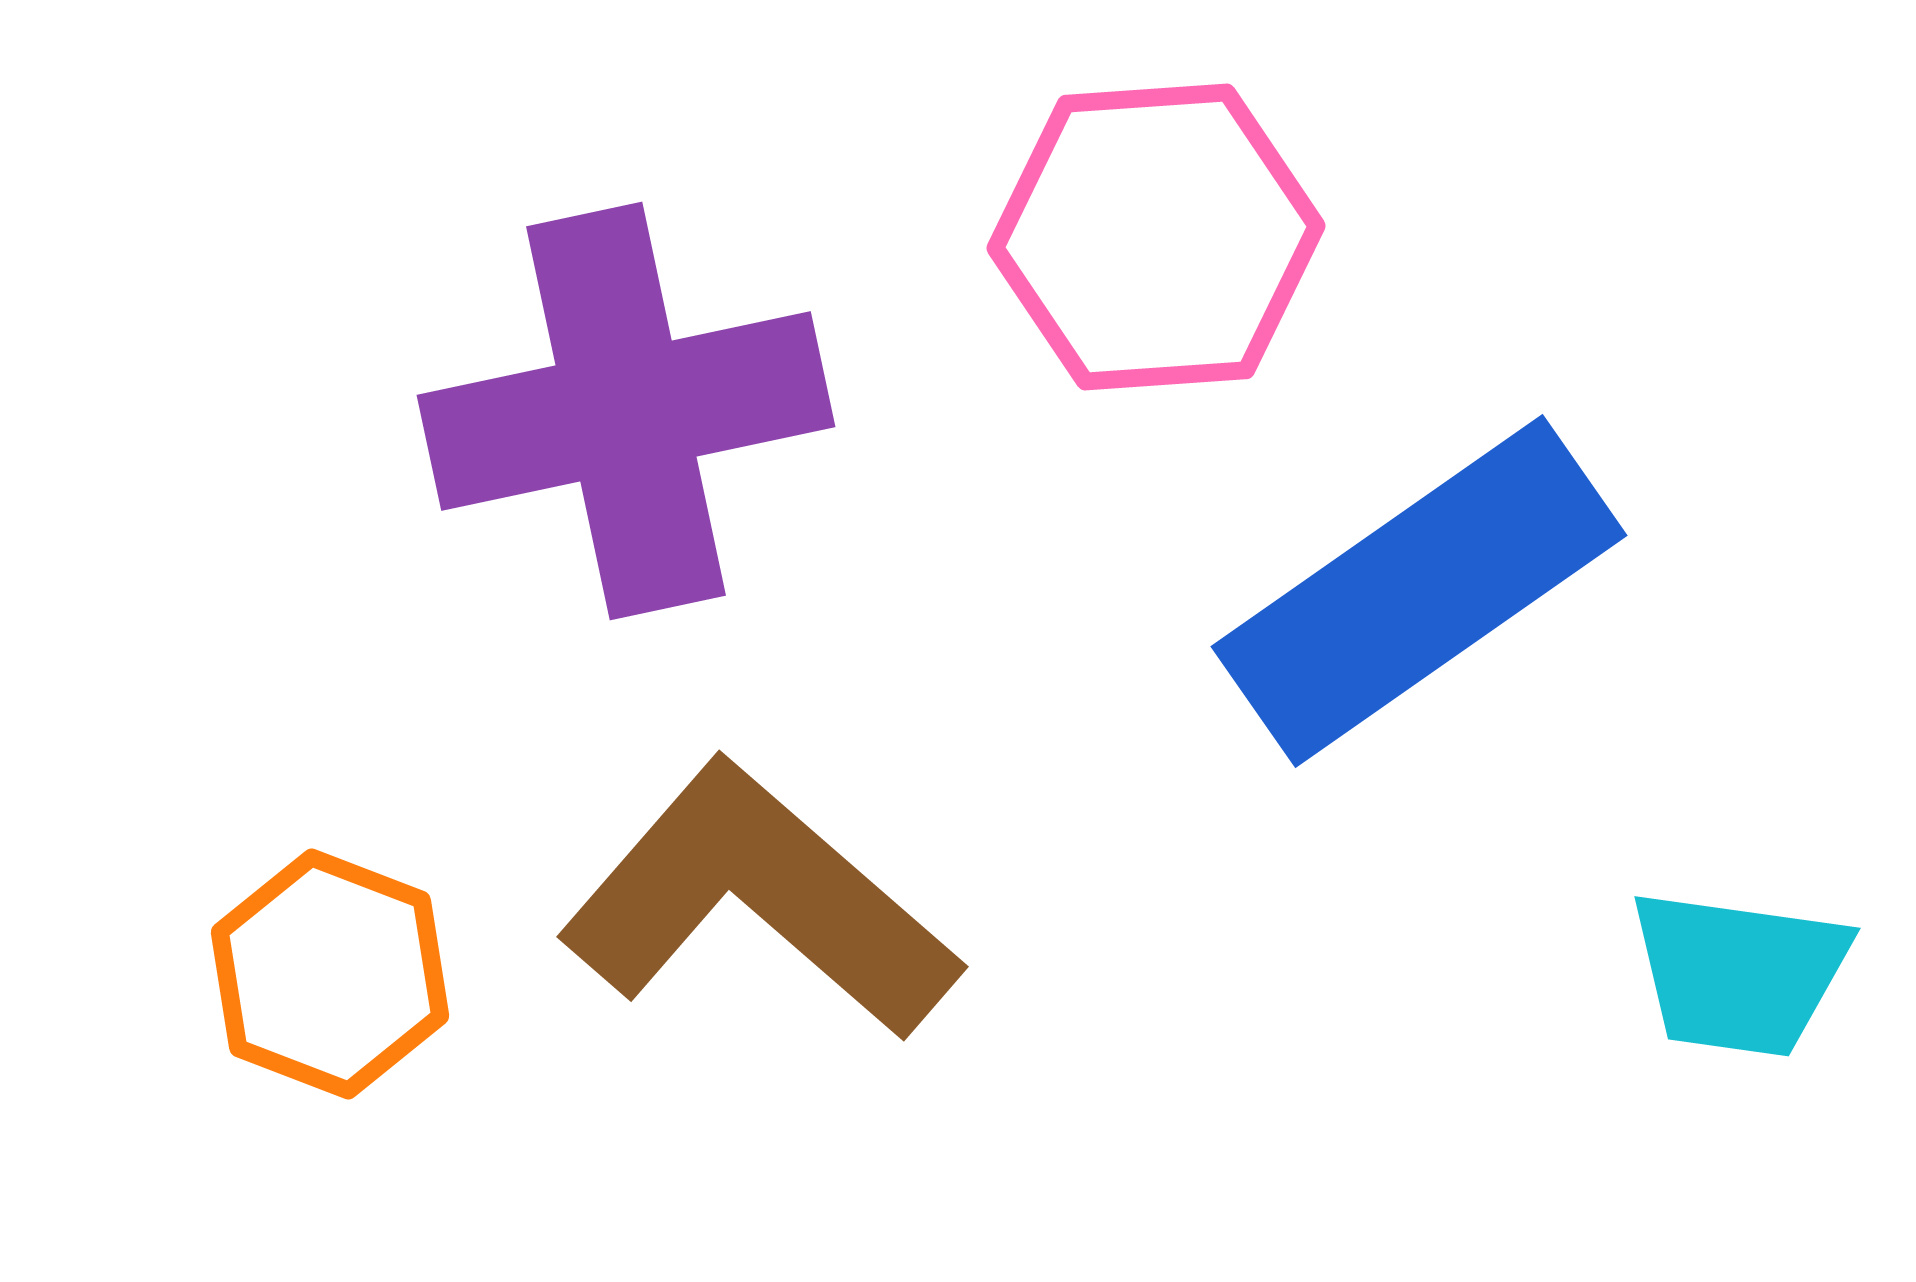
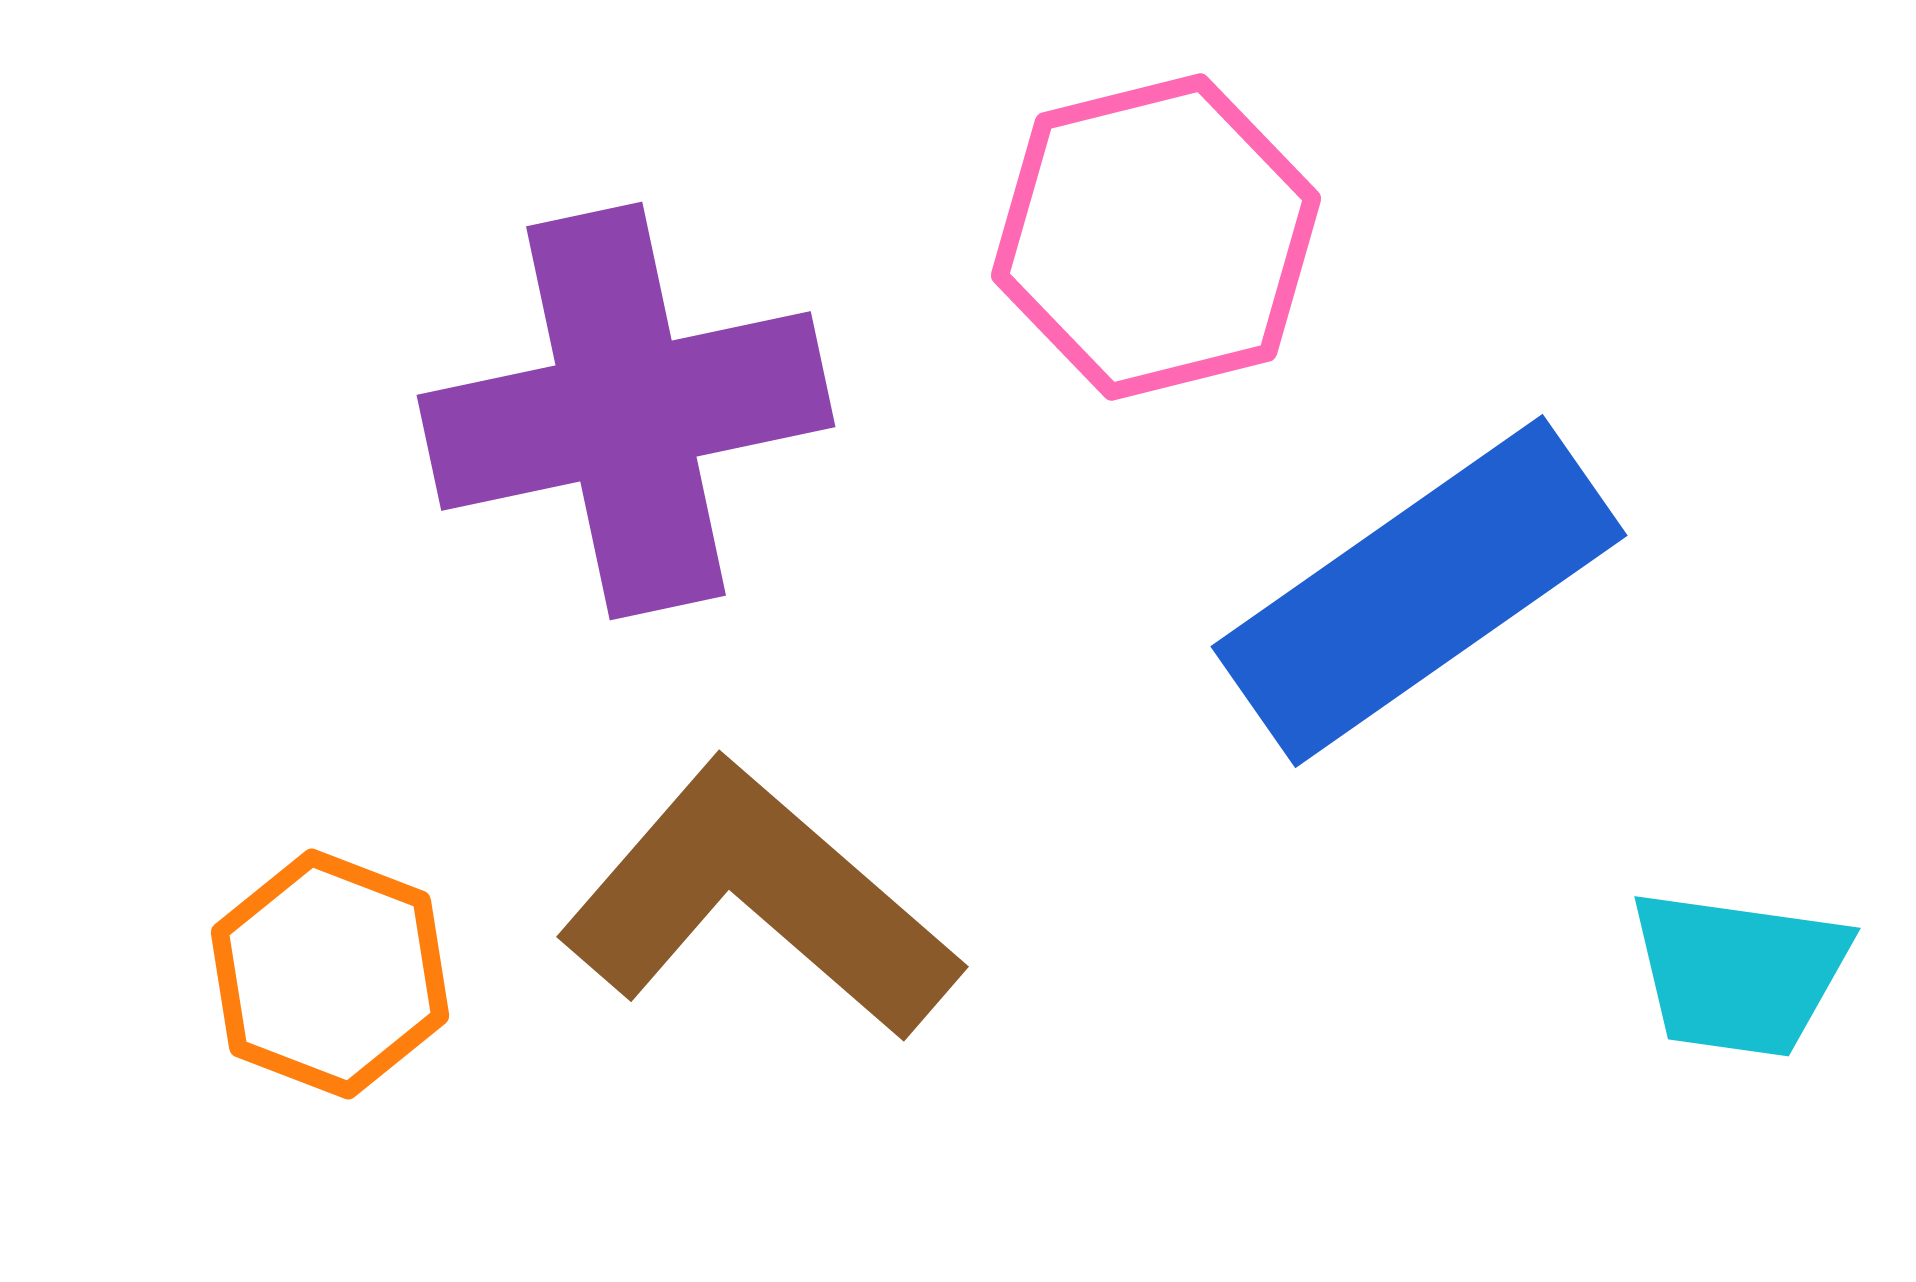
pink hexagon: rotated 10 degrees counterclockwise
